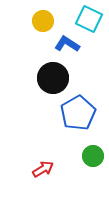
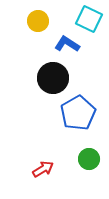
yellow circle: moved 5 px left
green circle: moved 4 px left, 3 px down
